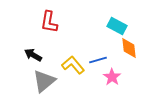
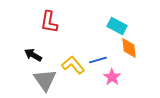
gray triangle: moved 1 px right, 1 px up; rotated 25 degrees counterclockwise
